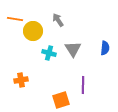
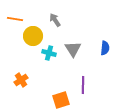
gray arrow: moved 3 px left
yellow circle: moved 5 px down
orange cross: rotated 24 degrees counterclockwise
